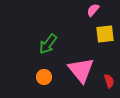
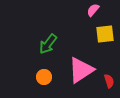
pink triangle: rotated 36 degrees clockwise
